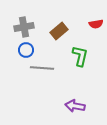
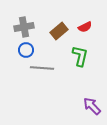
red semicircle: moved 11 px left, 3 px down; rotated 16 degrees counterclockwise
purple arrow: moved 17 px right; rotated 36 degrees clockwise
